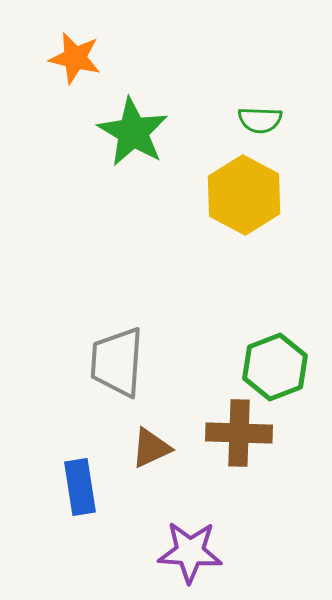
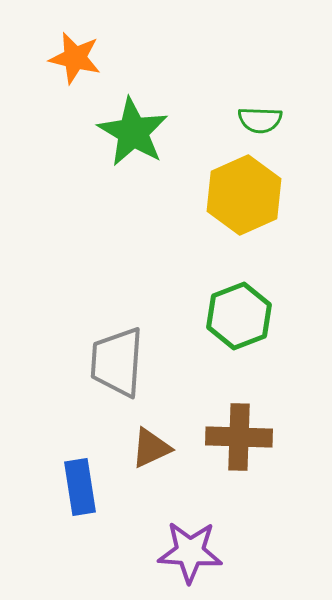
yellow hexagon: rotated 8 degrees clockwise
green hexagon: moved 36 px left, 51 px up
brown cross: moved 4 px down
